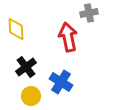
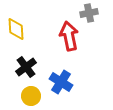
red arrow: moved 1 px right, 1 px up
